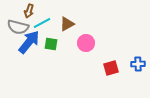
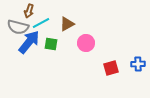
cyan line: moved 1 px left
